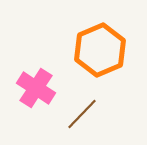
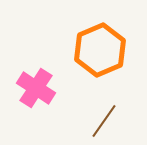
brown line: moved 22 px right, 7 px down; rotated 9 degrees counterclockwise
